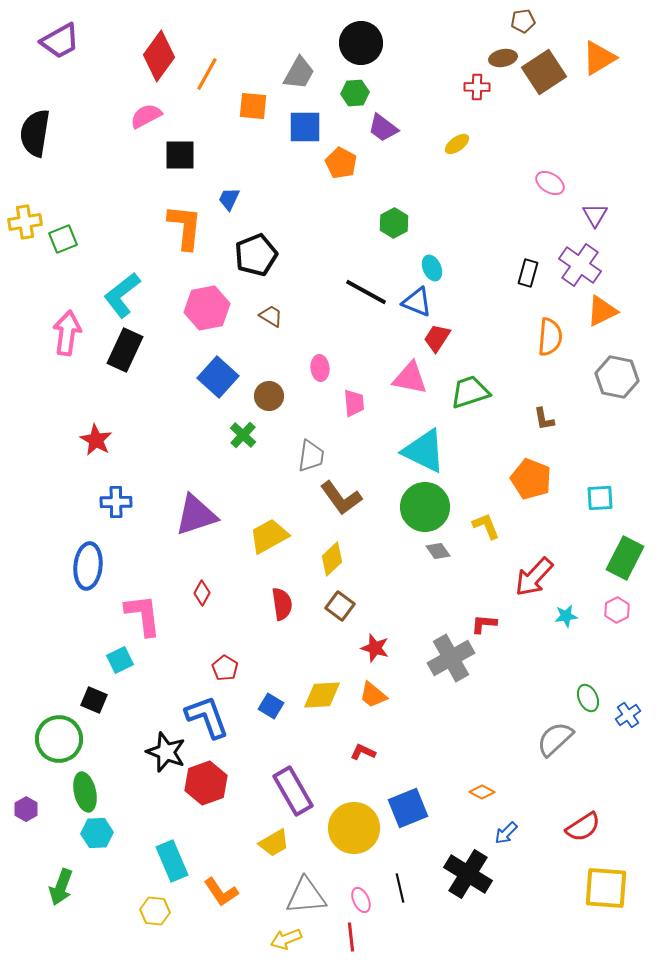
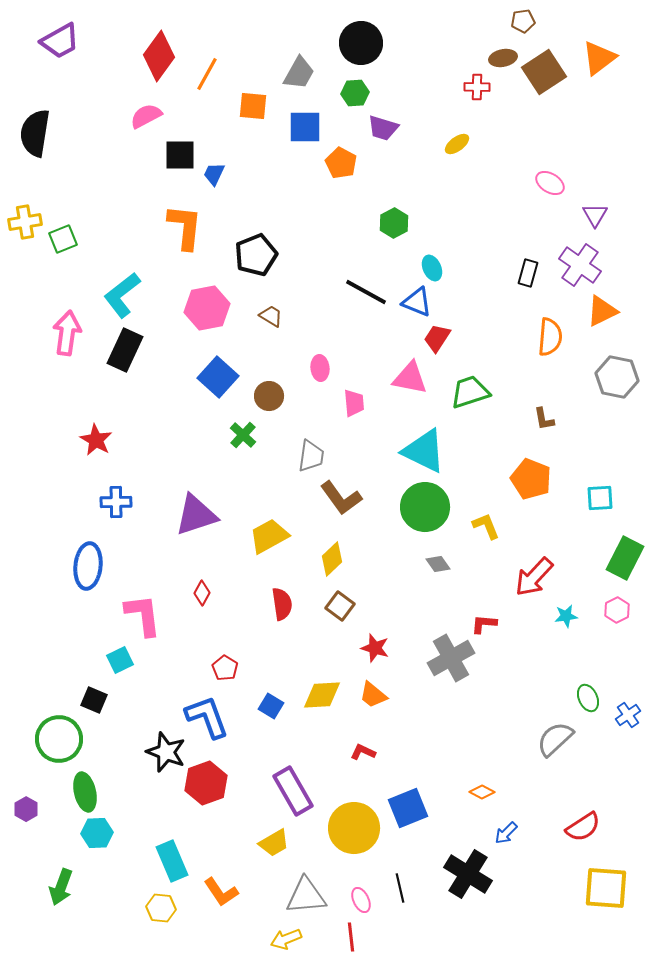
orange triangle at (599, 58): rotated 6 degrees counterclockwise
purple trapezoid at (383, 128): rotated 20 degrees counterclockwise
blue trapezoid at (229, 199): moved 15 px left, 25 px up
gray diamond at (438, 551): moved 13 px down
yellow hexagon at (155, 911): moved 6 px right, 3 px up
